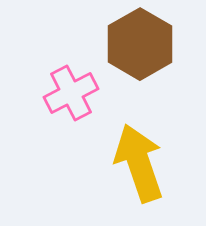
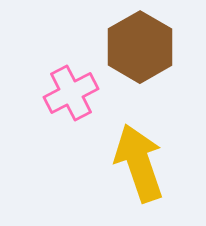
brown hexagon: moved 3 px down
